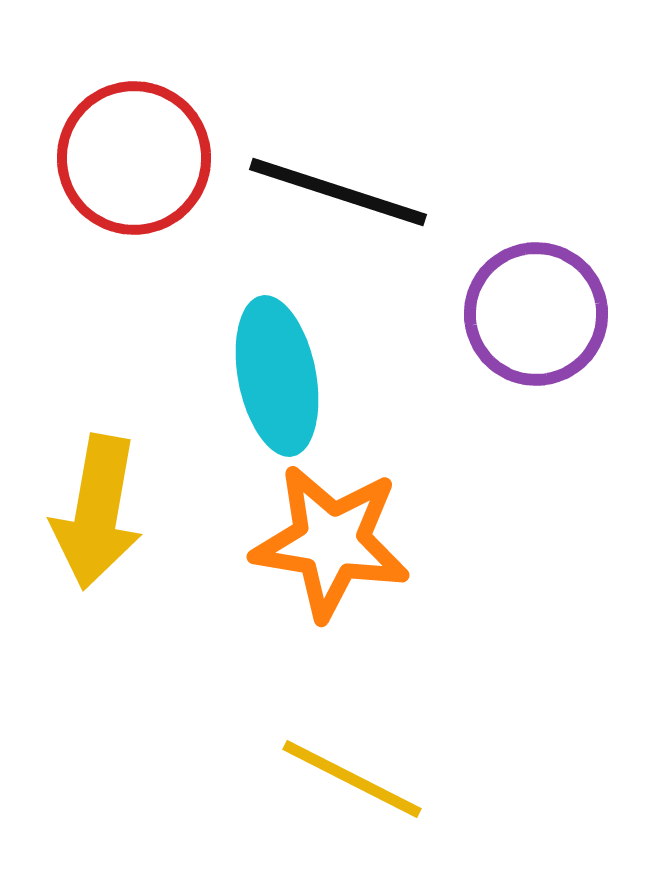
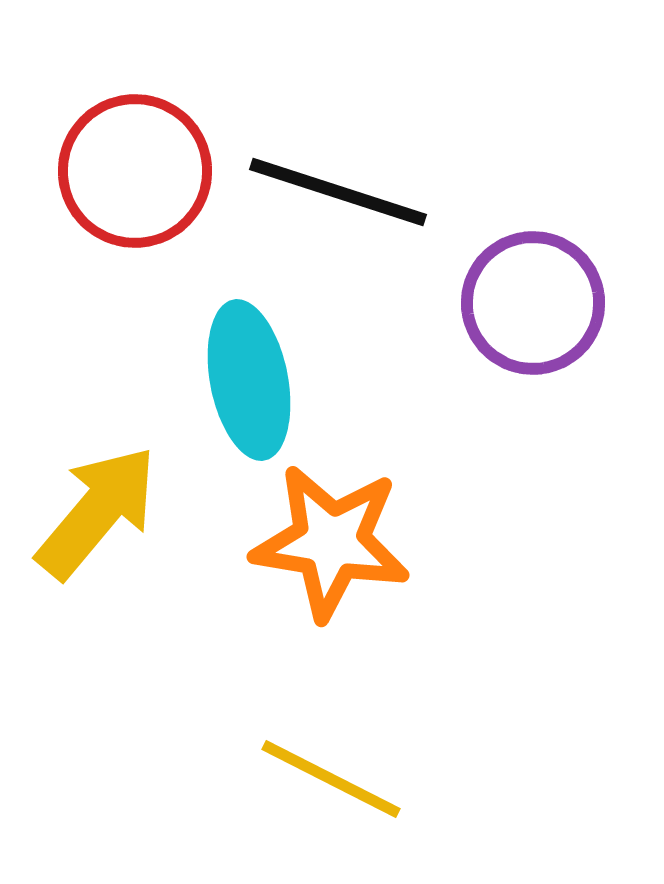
red circle: moved 1 px right, 13 px down
purple circle: moved 3 px left, 11 px up
cyan ellipse: moved 28 px left, 4 px down
yellow arrow: rotated 150 degrees counterclockwise
yellow line: moved 21 px left
